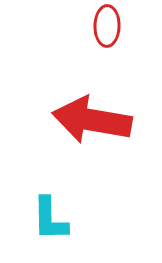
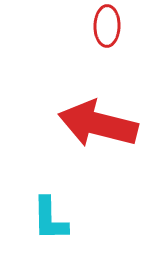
red arrow: moved 6 px right, 4 px down; rotated 4 degrees clockwise
